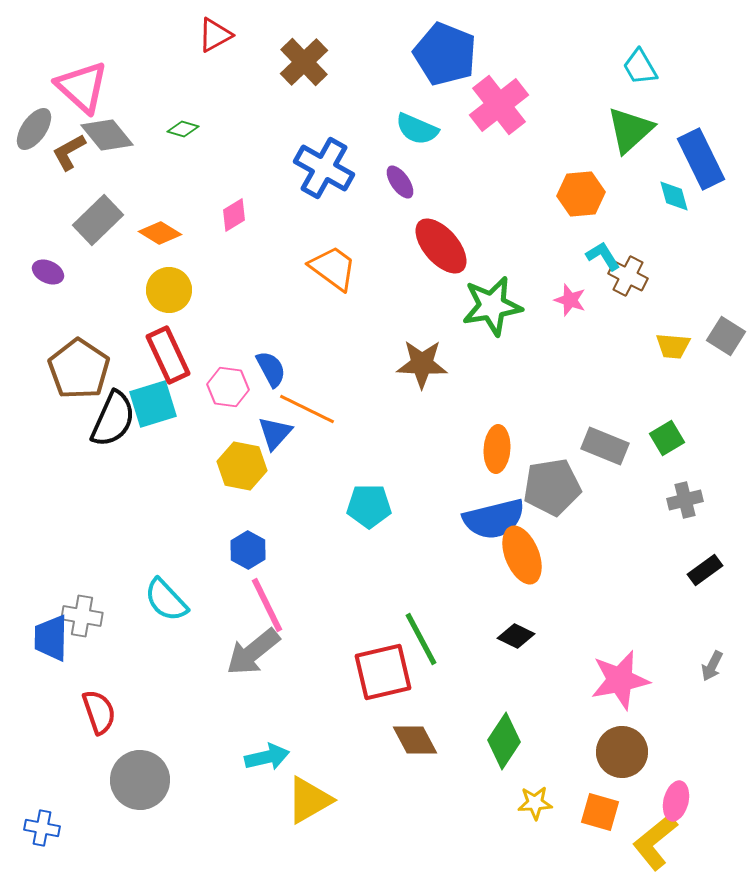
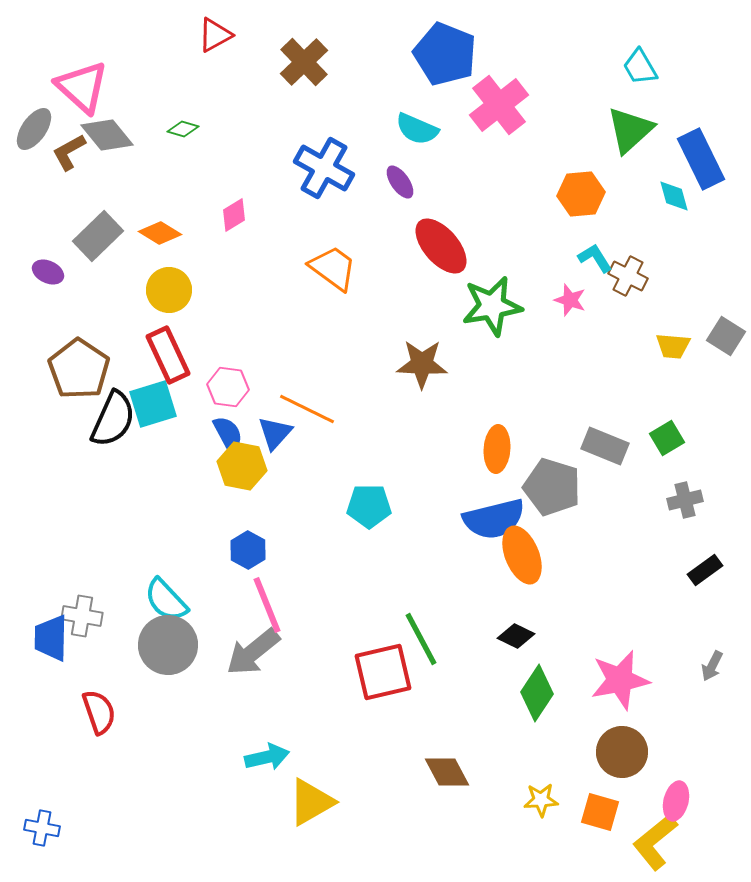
gray rectangle at (98, 220): moved 16 px down
cyan L-shape at (603, 256): moved 8 px left, 2 px down
blue semicircle at (271, 369): moved 43 px left, 65 px down
gray pentagon at (552, 487): rotated 26 degrees clockwise
pink line at (267, 605): rotated 4 degrees clockwise
brown diamond at (415, 740): moved 32 px right, 32 px down
green diamond at (504, 741): moved 33 px right, 48 px up
gray circle at (140, 780): moved 28 px right, 135 px up
yellow triangle at (309, 800): moved 2 px right, 2 px down
yellow star at (535, 803): moved 6 px right, 3 px up
